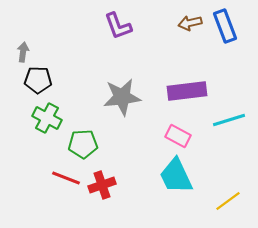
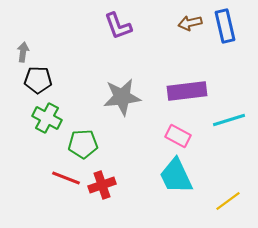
blue rectangle: rotated 8 degrees clockwise
